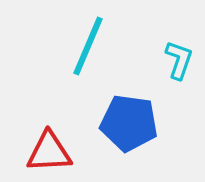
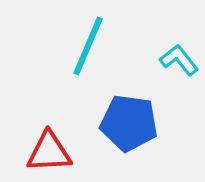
cyan L-shape: rotated 57 degrees counterclockwise
